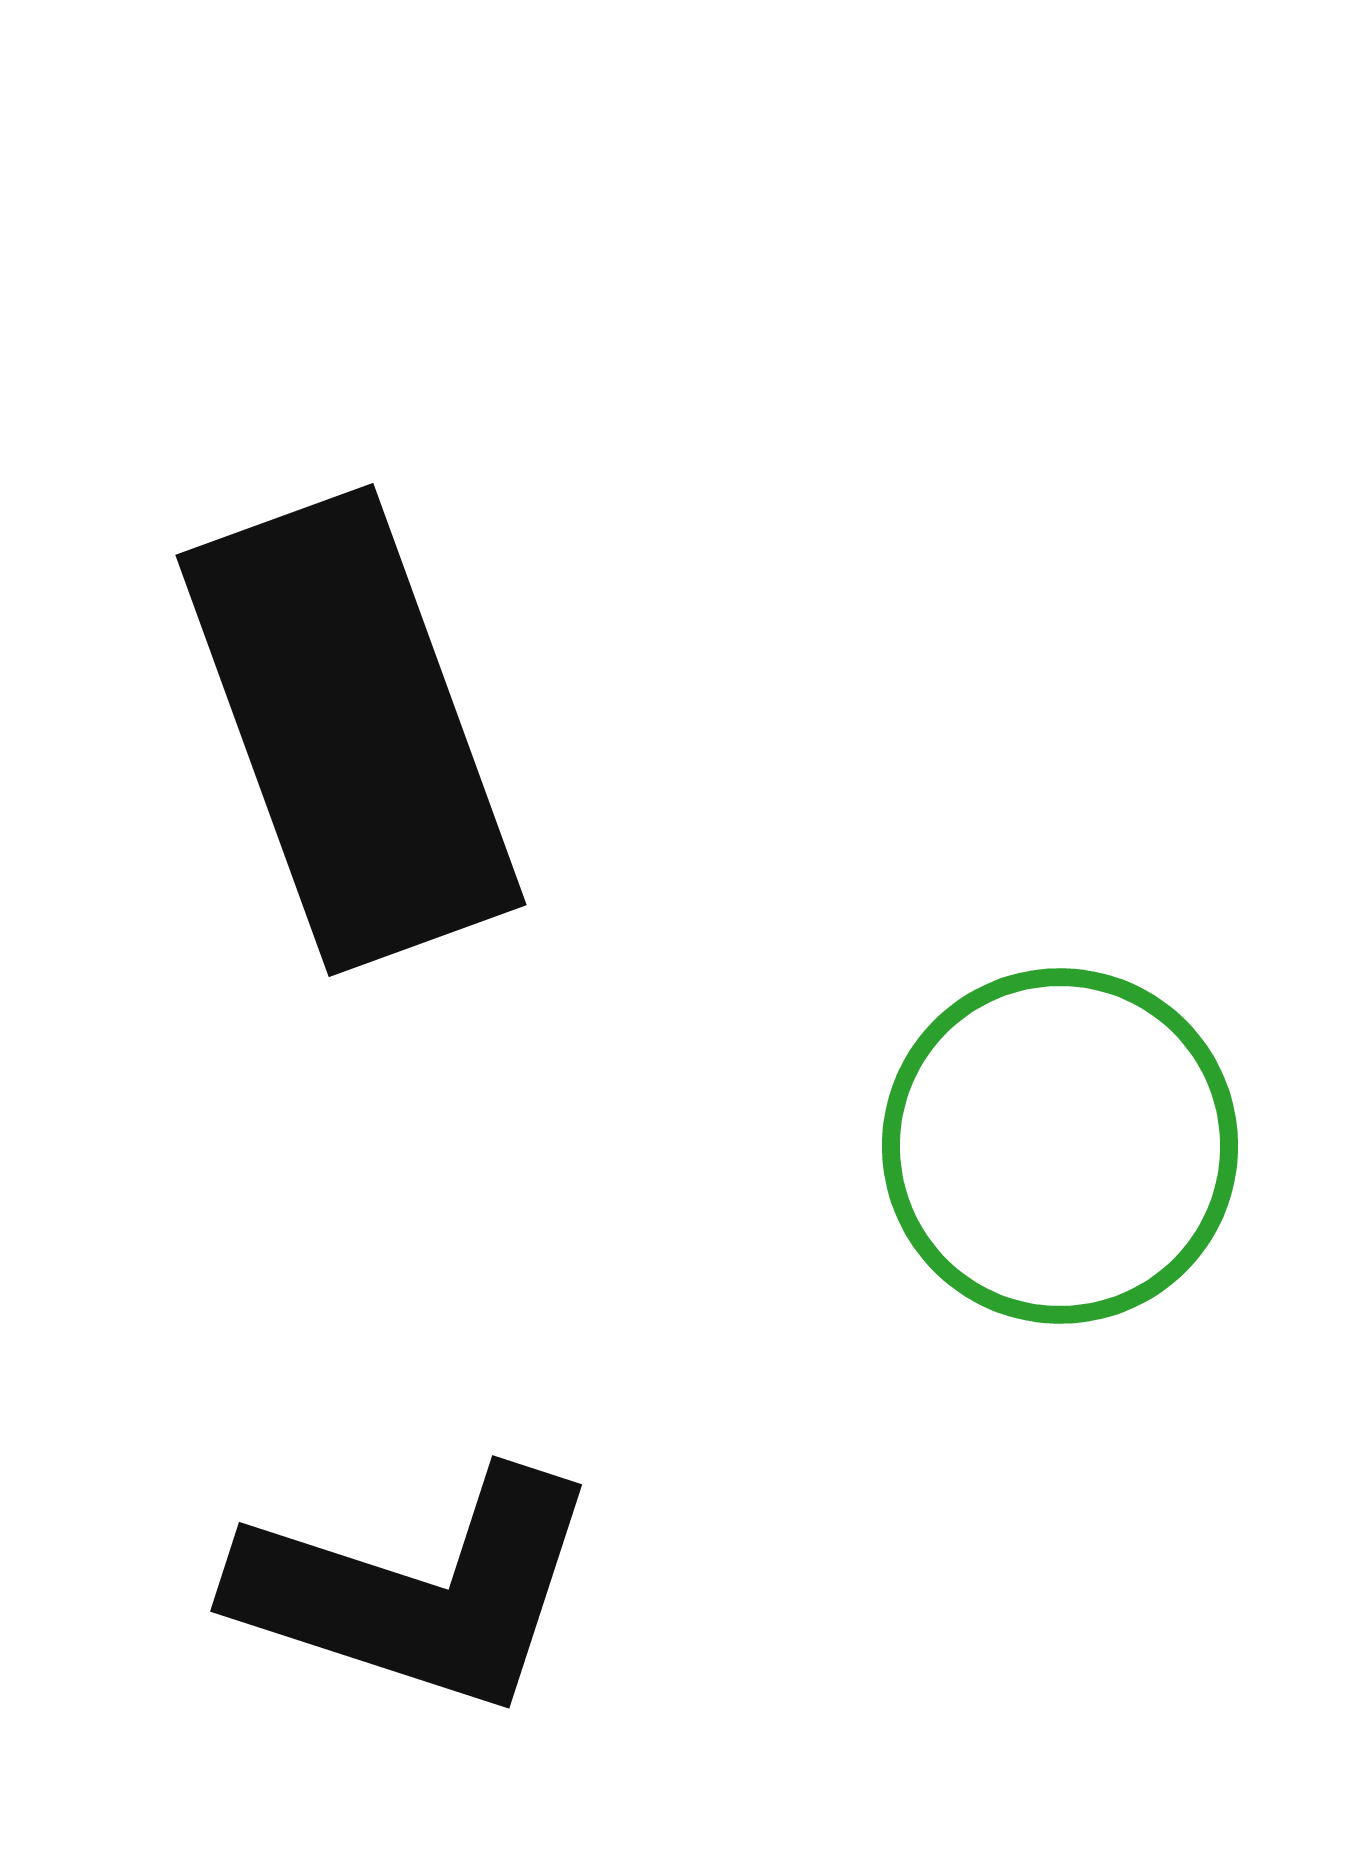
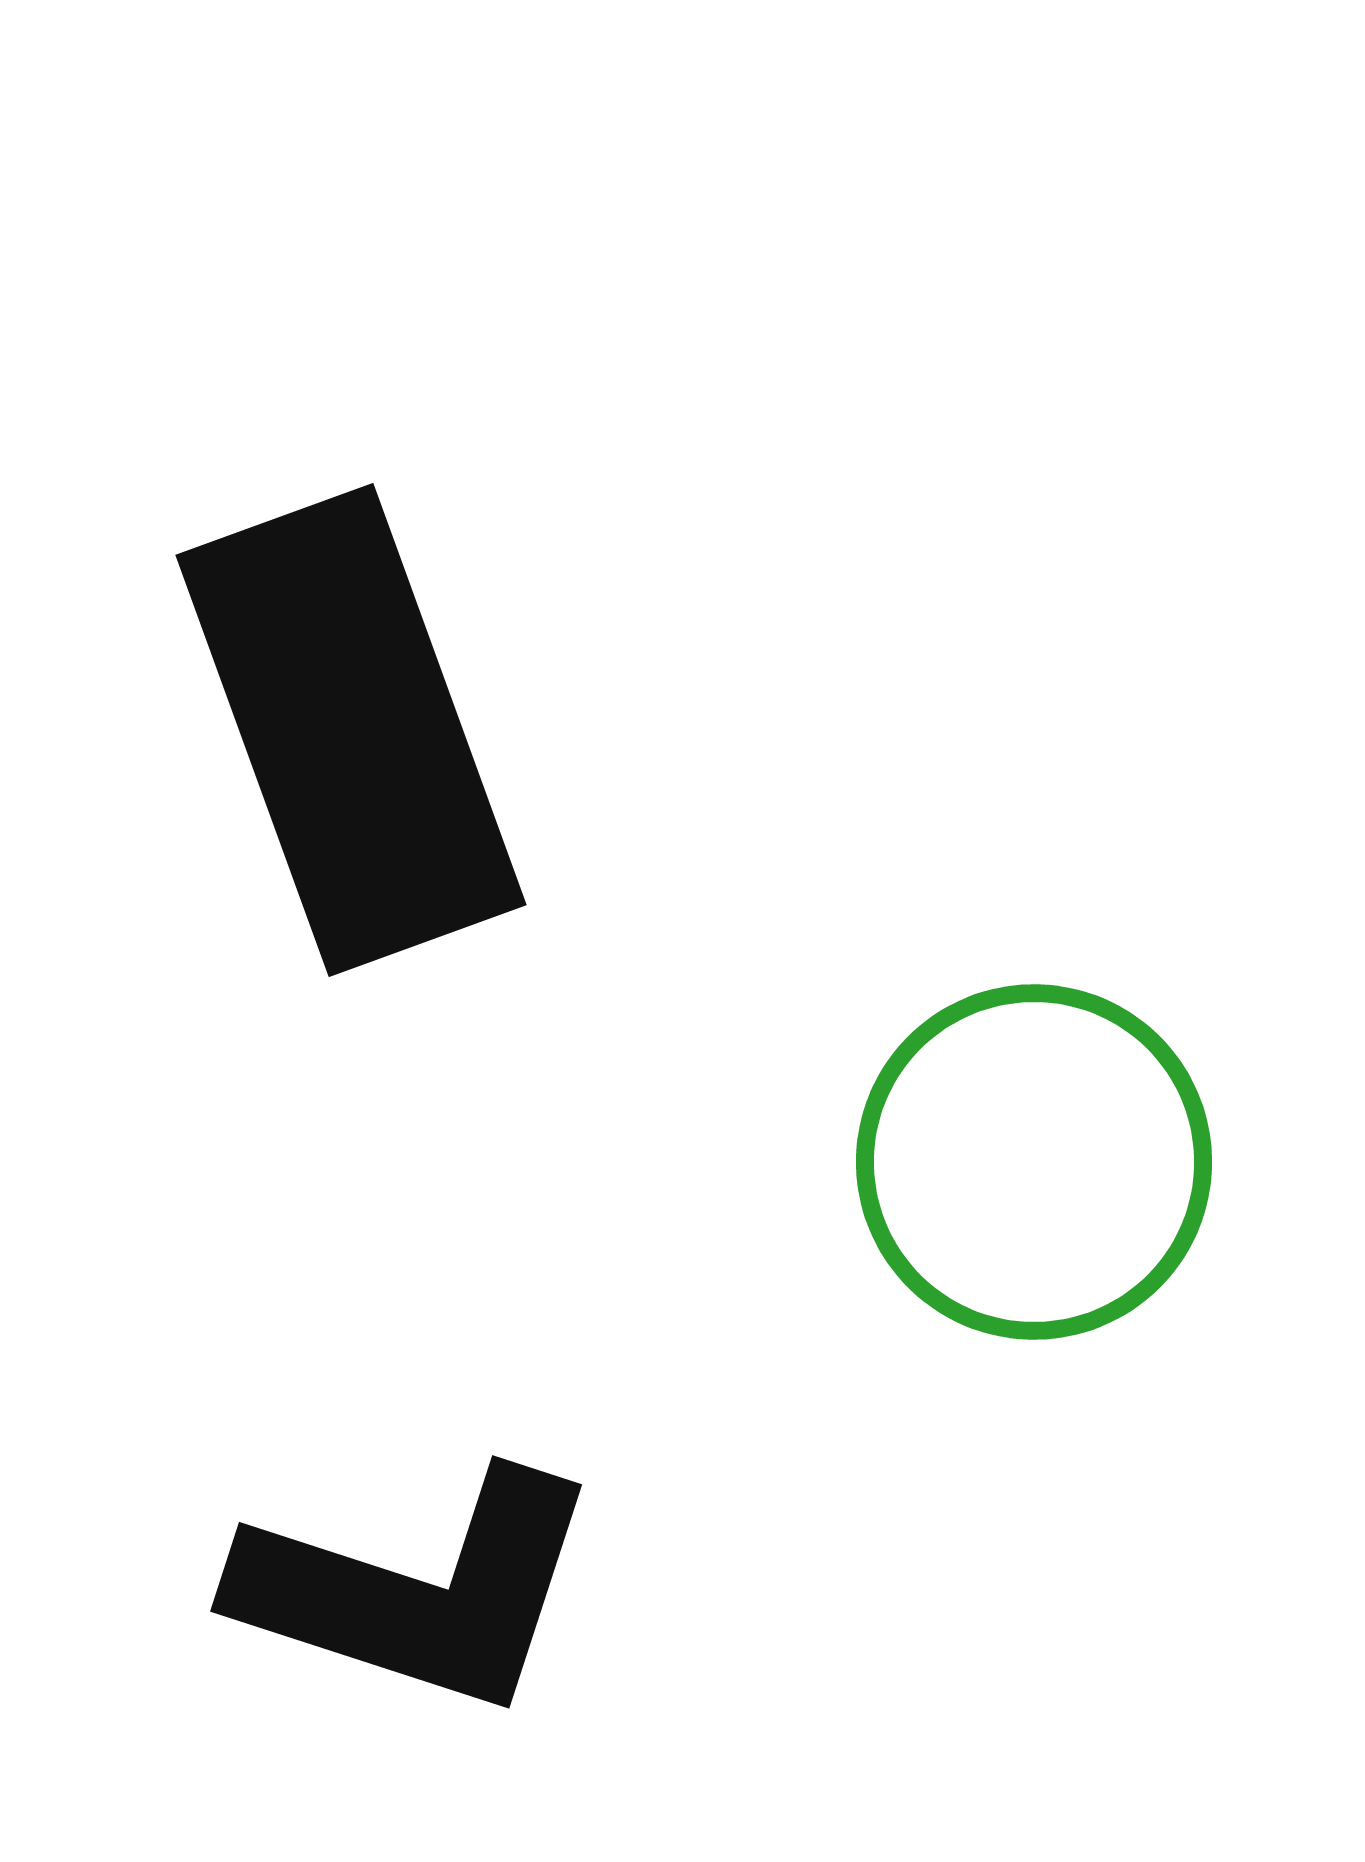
green circle: moved 26 px left, 16 px down
